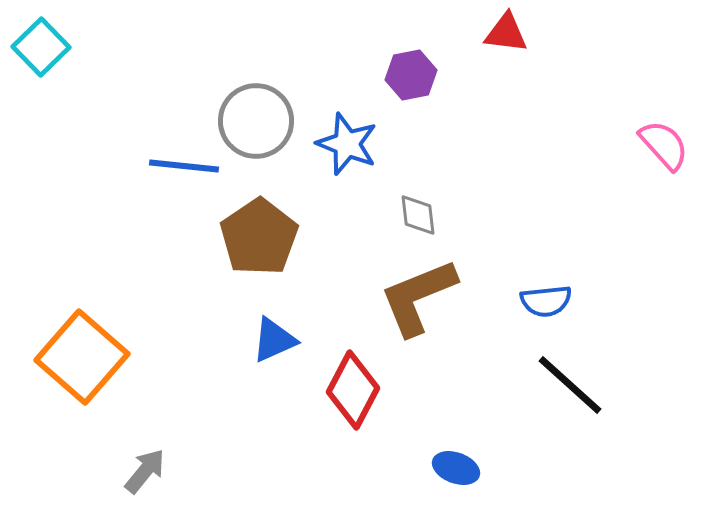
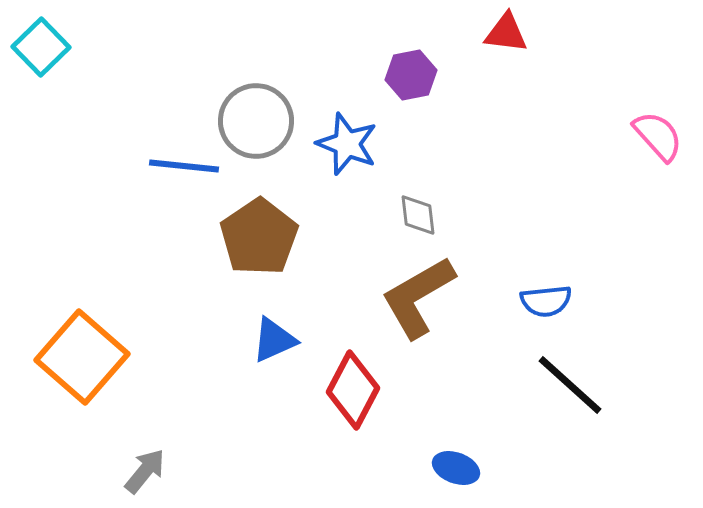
pink semicircle: moved 6 px left, 9 px up
brown L-shape: rotated 8 degrees counterclockwise
